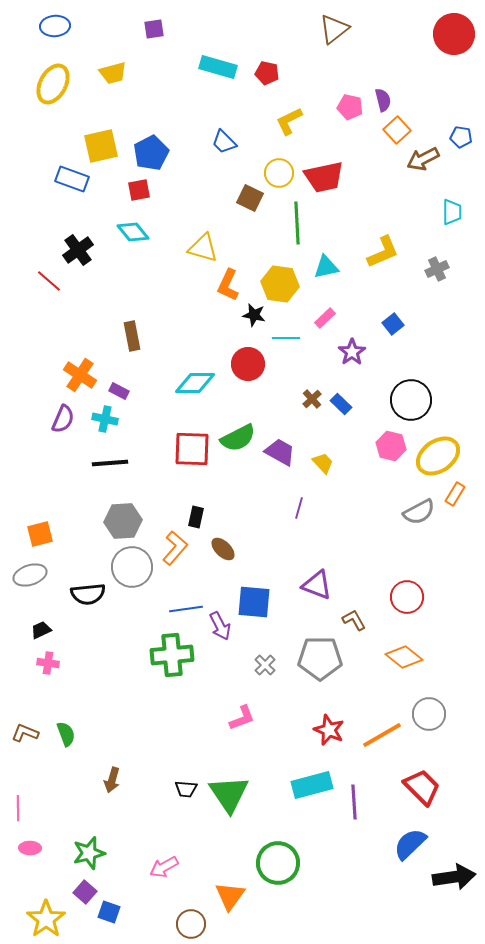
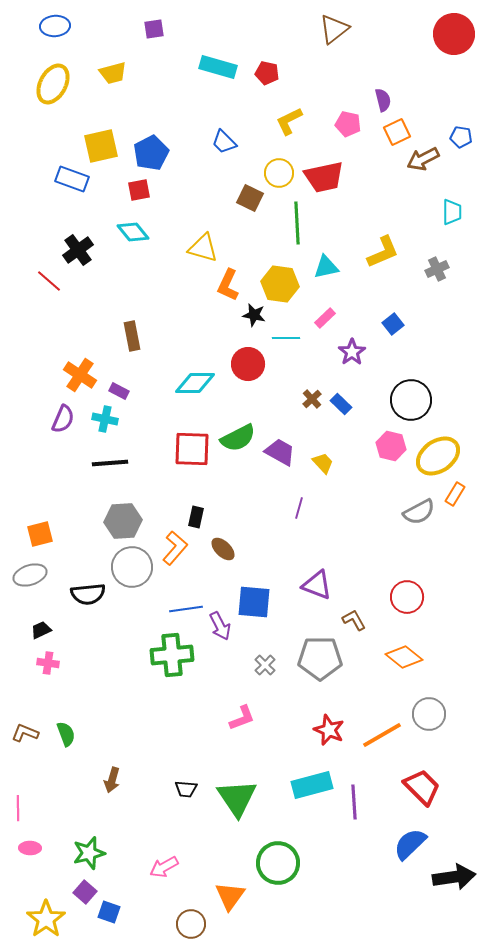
pink pentagon at (350, 107): moved 2 px left, 17 px down
orange square at (397, 130): moved 2 px down; rotated 16 degrees clockwise
green triangle at (229, 794): moved 8 px right, 4 px down
